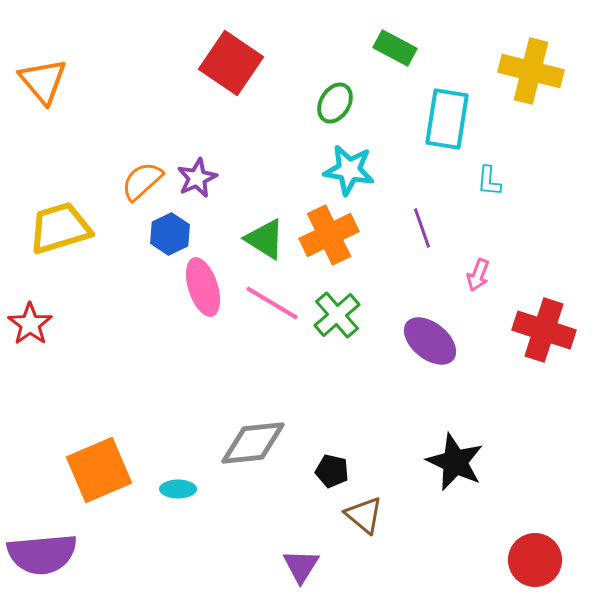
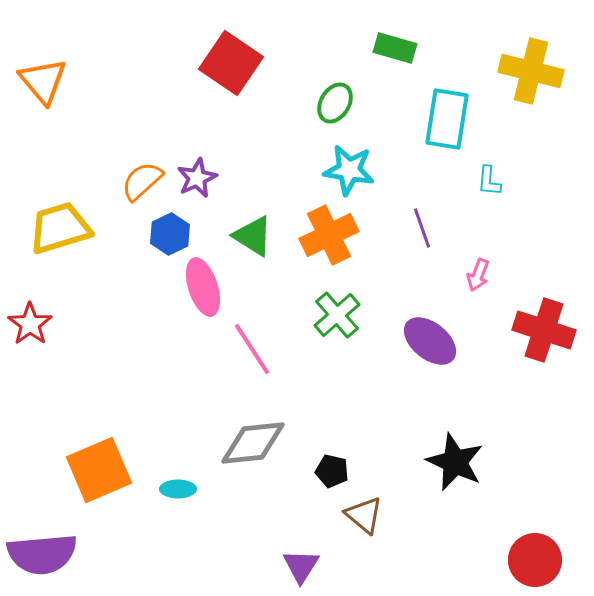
green rectangle: rotated 12 degrees counterclockwise
green triangle: moved 12 px left, 3 px up
pink line: moved 20 px left, 46 px down; rotated 26 degrees clockwise
